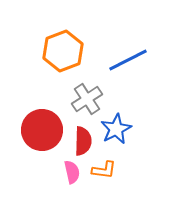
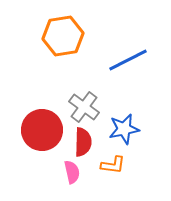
orange hexagon: moved 15 px up; rotated 12 degrees clockwise
gray cross: moved 3 px left, 8 px down; rotated 20 degrees counterclockwise
blue star: moved 8 px right; rotated 16 degrees clockwise
red semicircle: moved 1 px down
orange L-shape: moved 9 px right, 5 px up
